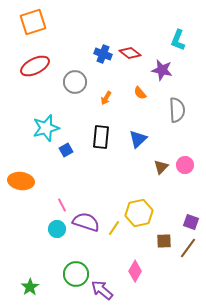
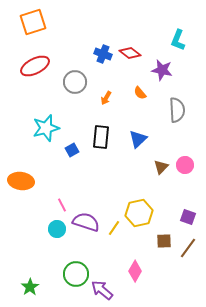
blue square: moved 6 px right
purple square: moved 3 px left, 5 px up
